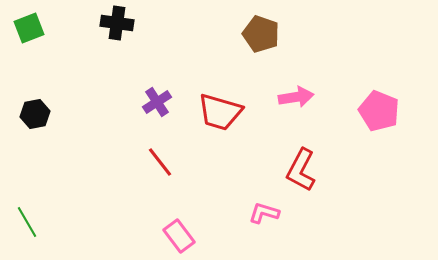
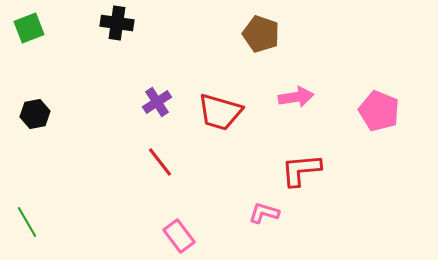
red L-shape: rotated 57 degrees clockwise
